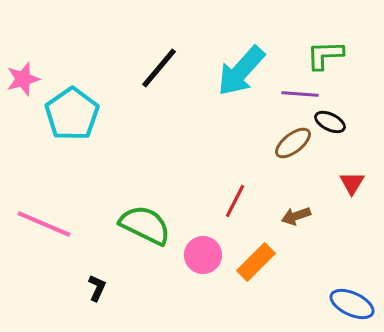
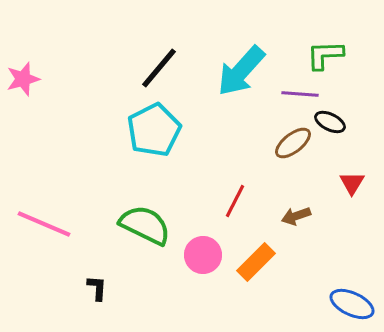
cyan pentagon: moved 82 px right, 16 px down; rotated 8 degrees clockwise
black L-shape: rotated 20 degrees counterclockwise
